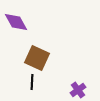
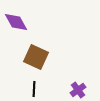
brown square: moved 1 px left, 1 px up
black line: moved 2 px right, 7 px down
